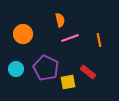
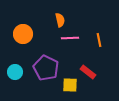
pink line: rotated 18 degrees clockwise
cyan circle: moved 1 px left, 3 px down
yellow square: moved 2 px right, 3 px down; rotated 14 degrees clockwise
